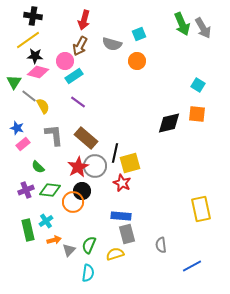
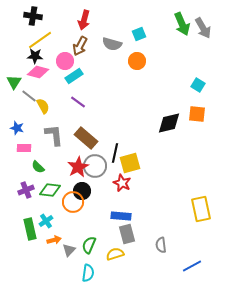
yellow line at (28, 40): moved 12 px right
pink rectangle at (23, 144): moved 1 px right, 4 px down; rotated 40 degrees clockwise
green rectangle at (28, 230): moved 2 px right, 1 px up
